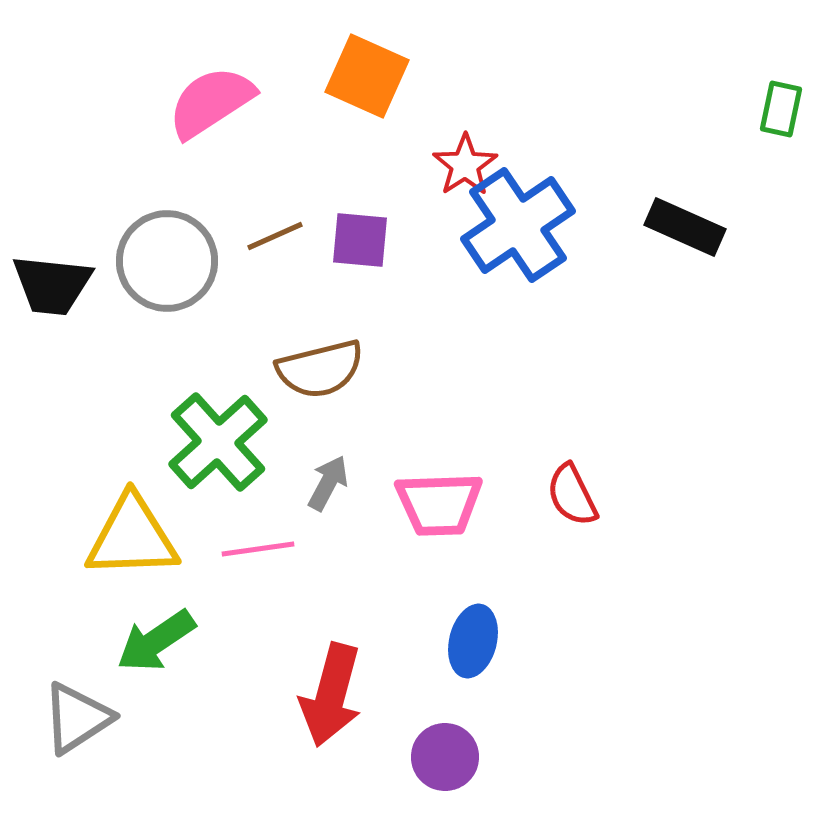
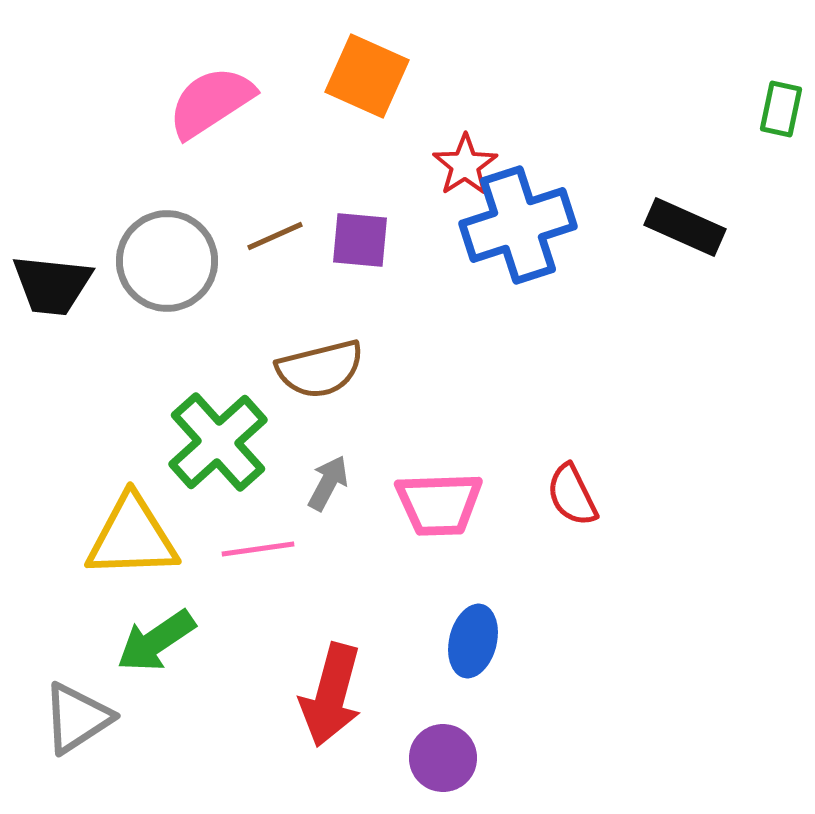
blue cross: rotated 16 degrees clockwise
purple circle: moved 2 px left, 1 px down
